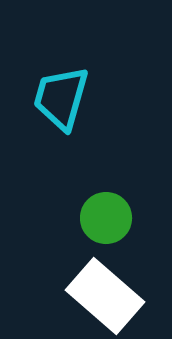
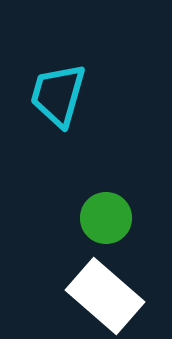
cyan trapezoid: moved 3 px left, 3 px up
